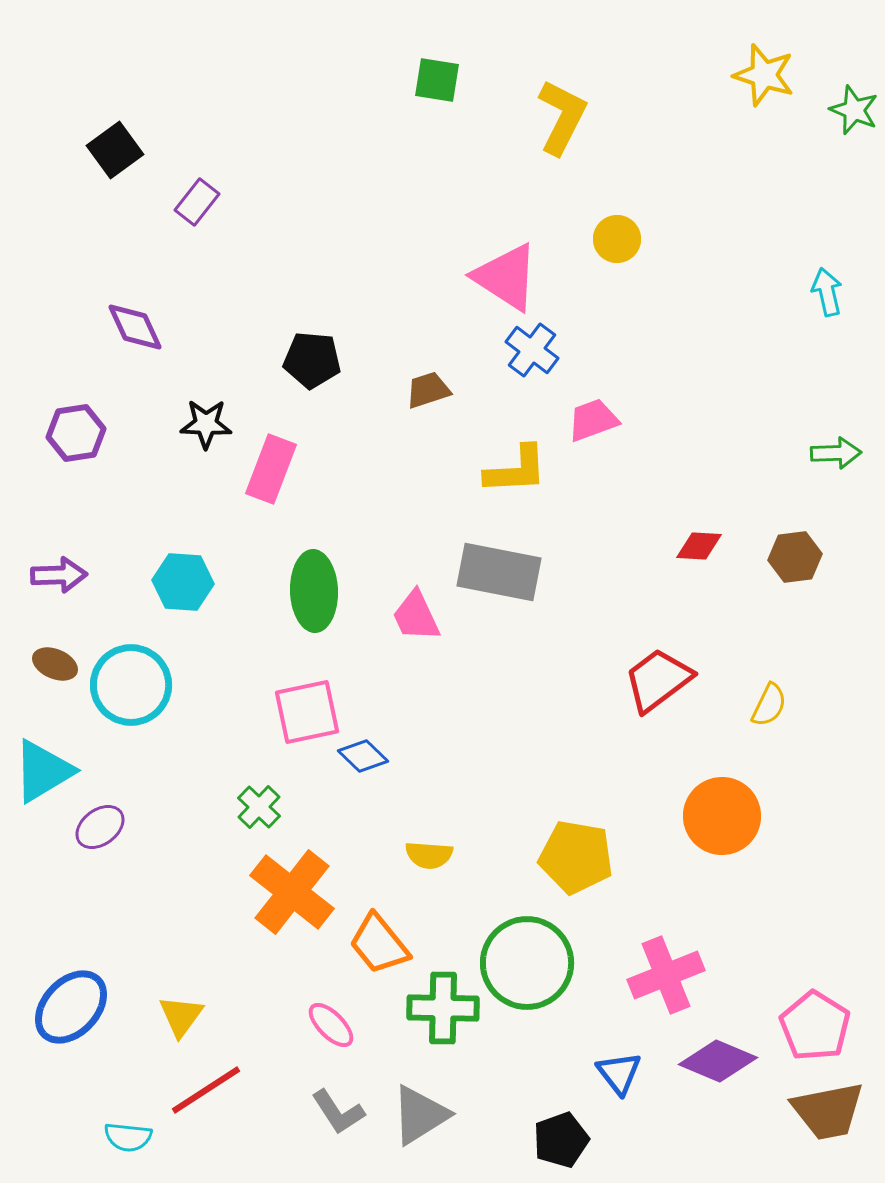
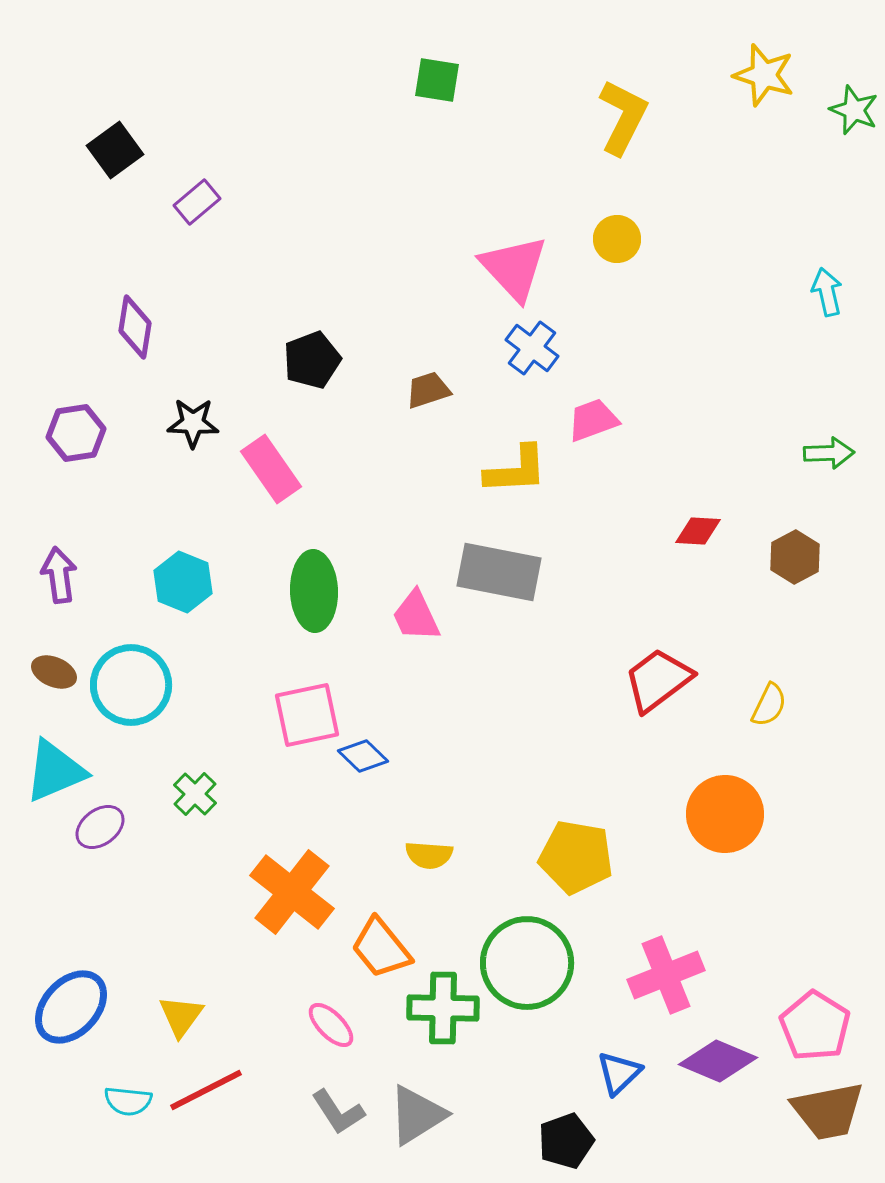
yellow L-shape at (562, 117): moved 61 px right
purple rectangle at (197, 202): rotated 12 degrees clockwise
pink triangle at (506, 277): moved 8 px right, 9 px up; rotated 14 degrees clockwise
purple diamond at (135, 327): rotated 34 degrees clockwise
blue cross at (532, 350): moved 2 px up
black pentagon at (312, 360): rotated 26 degrees counterclockwise
black star at (206, 424): moved 13 px left, 1 px up
green arrow at (836, 453): moved 7 px left
pink rectangle at (271, 469): rotated 56 degrees counterclockwise
red diamond at (699, 546): moved 1 px left, 15 px up
brown hexagon at (795, 557): rotated 21 degrees counterclockwise
purple arrow at (59, 575): rotated 96 degrees counterclockwise
cyan hexagon at (183, 582): rotated 18 degrees clockwise
brown ellipse at (55, 664): moved 1 px left, 8 px down
pink square at (307, 712): moved 3 px down
cyan triangle at (43, 771): moved 12 px right; rotated 8 degrees clockwise
green cross at (259, 807): moved 64 px left, 13 px up
orange circle at (722, 816): moved 3 px right, 2 px up
orange trapezoid at (379, 944): moved 2 px right, 4 px down
blue triangle at (619, 1073): rotated 24 degrees clockwise
red line at (206, 1090): rotated 6 degrees clockwise
gray triangle at (420, 1115): moved 3 px left
cyan semicircle at (128, 1137): moved 36 px up
black pentagon at (561, 1140): moved 5 px right, 1 px down
